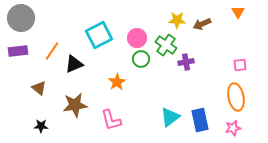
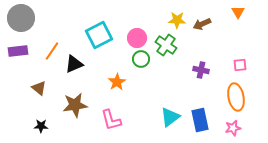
purple cross: moved 15 px right, 8 px down; rotated 21 degrees clockwise
